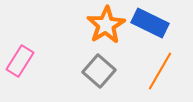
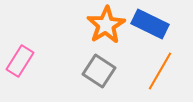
blue rectangle: moved 1 px down
gray square: rotated 8 degrees counterclockwise
